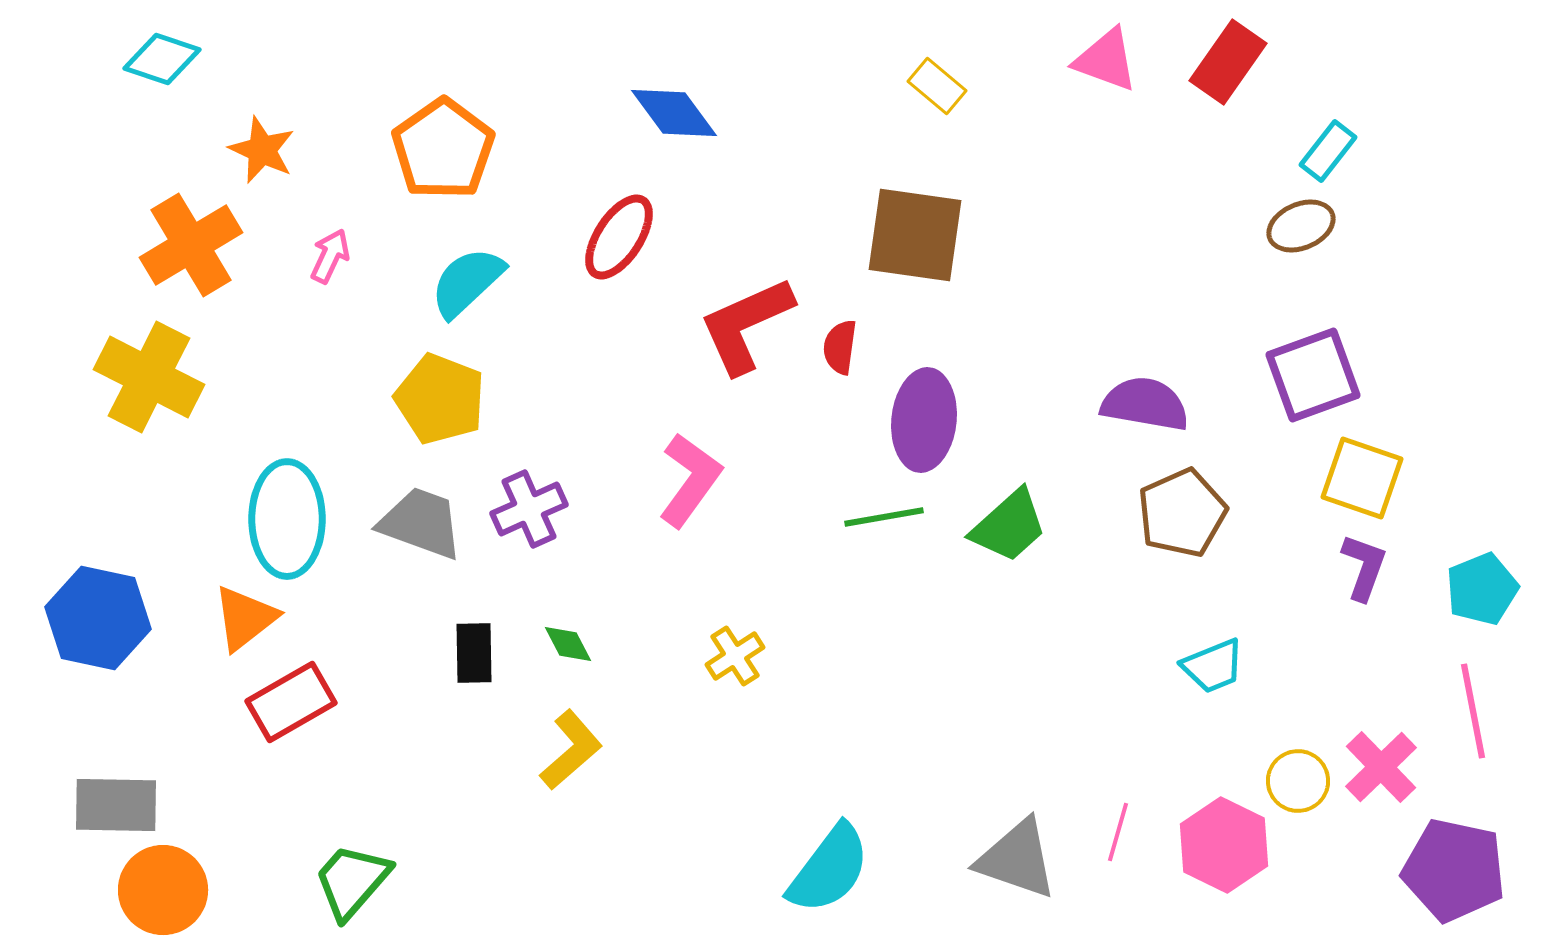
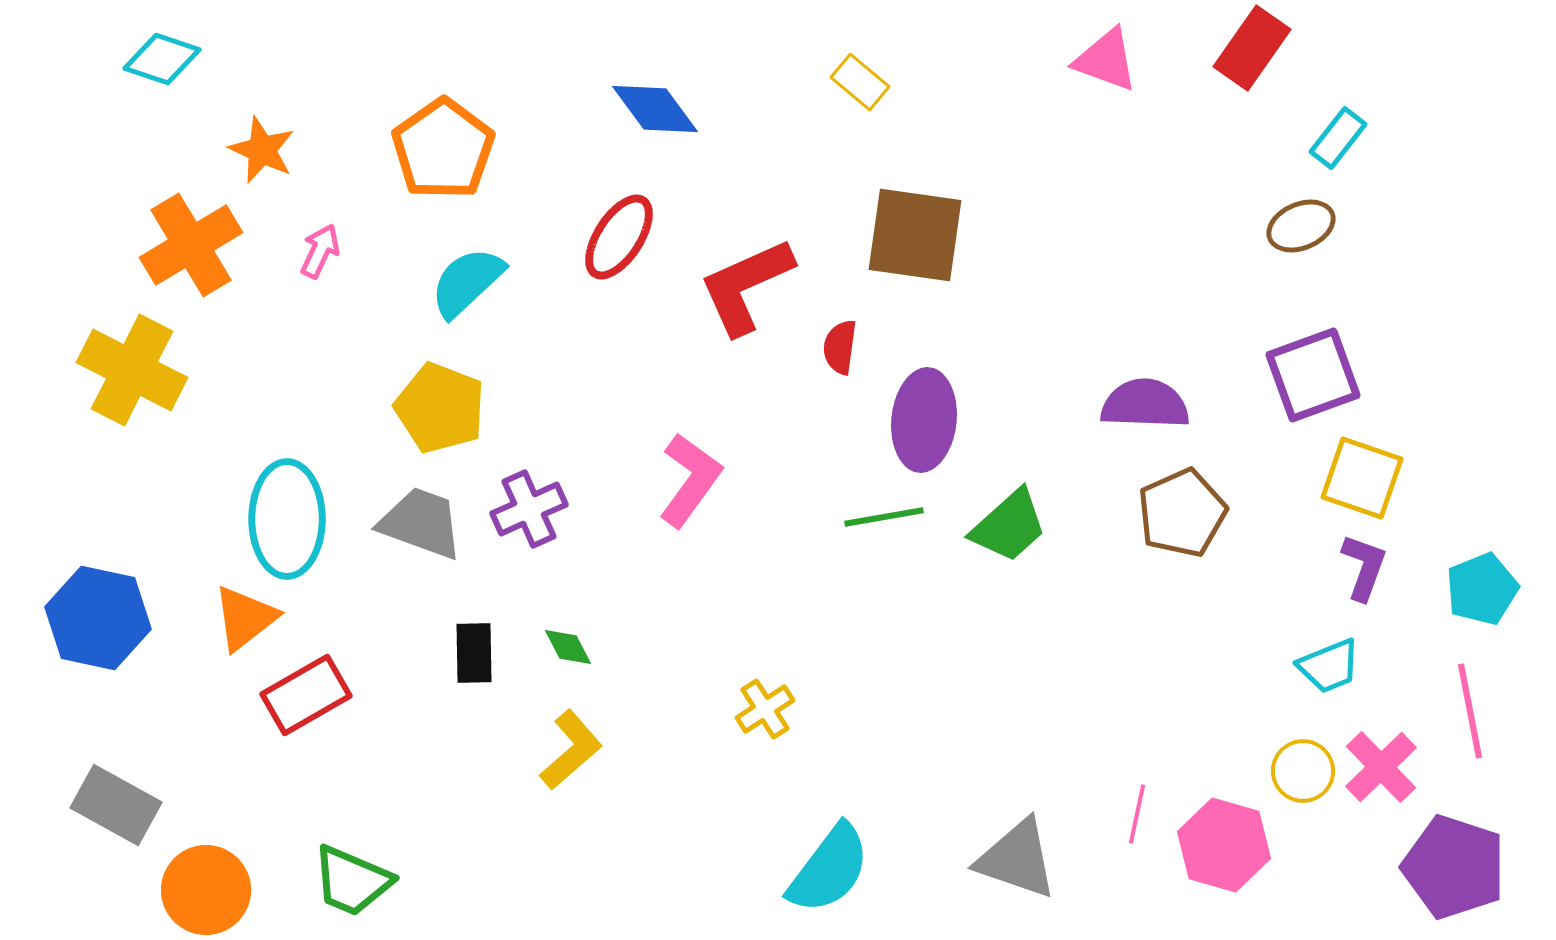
red rectangle at (1228, 62): moved 24 px right, 14 px up
yellow rectangle at (937, 86): moved 77 px left, 4 px up
blue diamond at (674, 113): moved 19 px left, 4 px up
cyan rectangle at (1328, 151): moved 10 px right, 13 px up
pink arrow at (330, 256): moved 10 px left, 5 px up
red L-shape at (746, 325): moved 39 px up
yellow cross at (149, 377): moved 17 px left, 7 px up
yellow pentagon at (440, 399): moved 9 px down
purple semicircle at (1145, 404): rotated 8 degrees counterclockwise
green diamond at (568, 644): moved 3 px down
yellow cross at (735, 656): moved 30 px right, 53 px down
cyan trapezoid at (1213, 666): moved 116 px right
red rectangle at (291, 702): moved 15 px right, 7 px up
pink line at (1473, 711): moved 3 px left
yellow circle at (1298, 781): moved 5 px right, 10 px up
gray rectangle at (116, 805): rotated 28 degrees clockwise
pink line at (1118, 832): moved 19 px right, 18 px up; rotated 4 degrees counterclockwise
pink hexagon at (1224, 845): rotated 10 degrees counterclockwise
purple pentagon at (1454, 870): moved 3 px up; rotated 6 degrees clockwise
green trapezoid at (352, 881): rotated 108 degrees counterclockwise
orange circle at (163, 890): moved 43 px right
